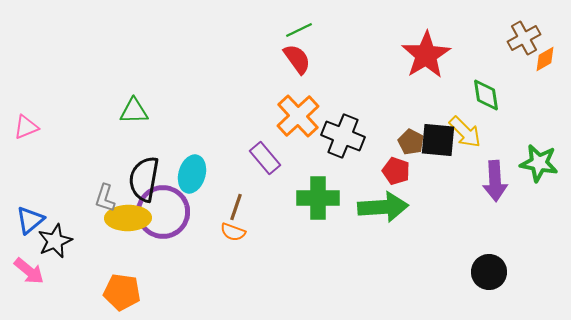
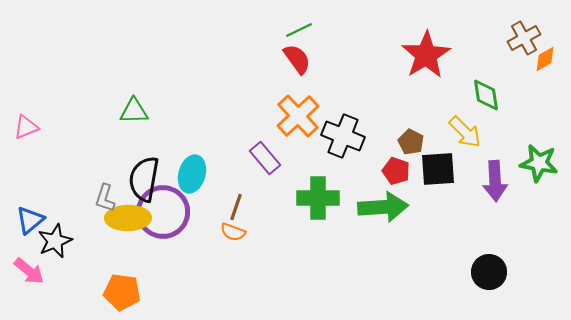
black square: moved 29 px down; rotated 9 degrees counterclockwise
